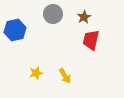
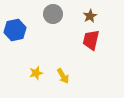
brown star: moved 6 px right, 1 px up
yellow arrow: moved 2 px left
